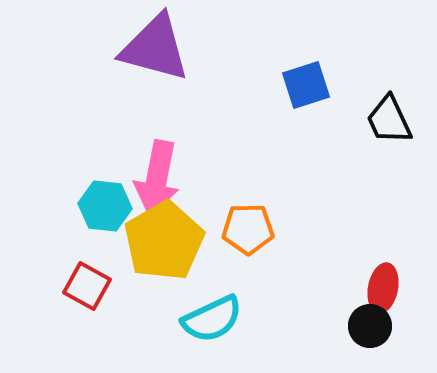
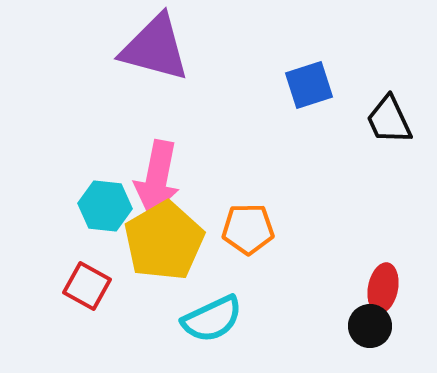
blue square: moved 3 px right
